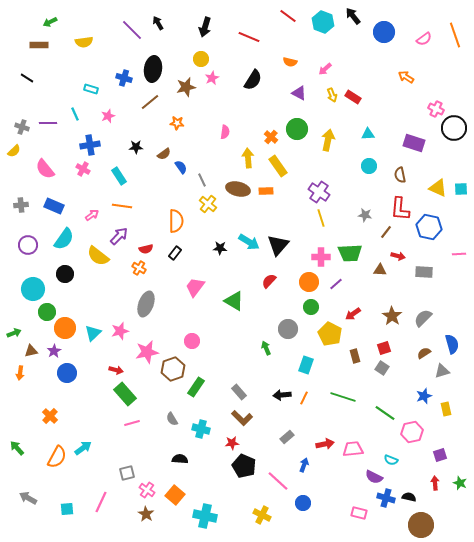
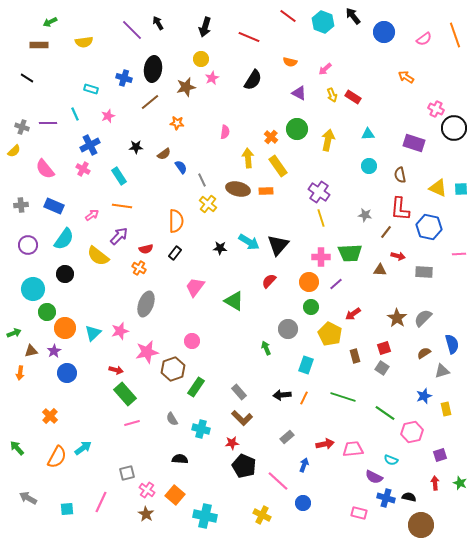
blue cross at (90, 145): rotated 18 degrees counterclockwise
brown star at (392, 316): moved 5 px right, 2 px down
